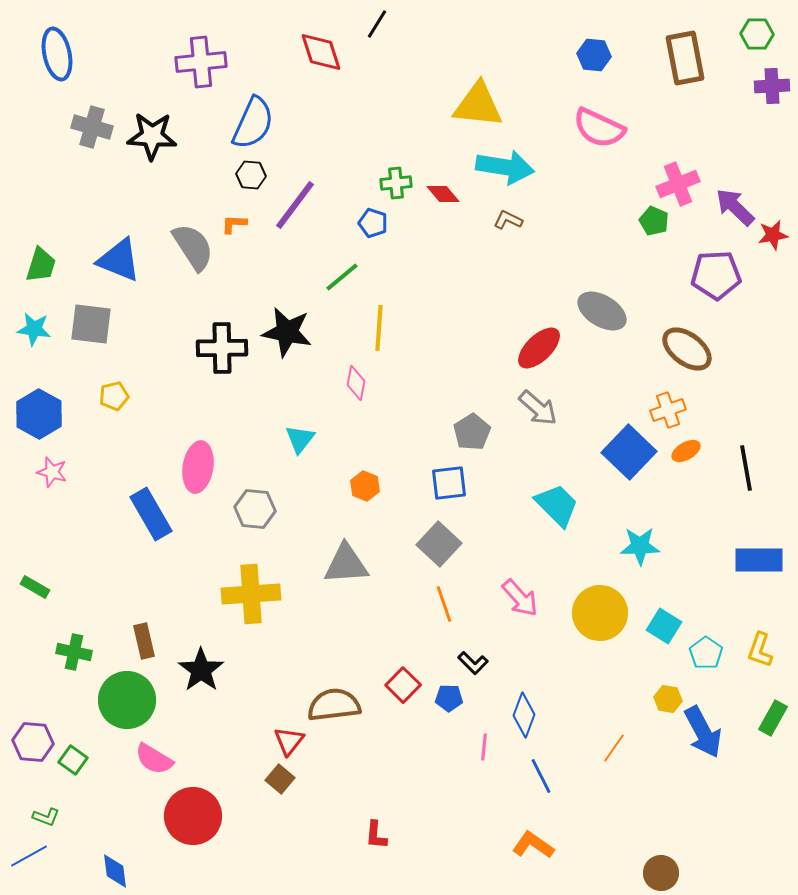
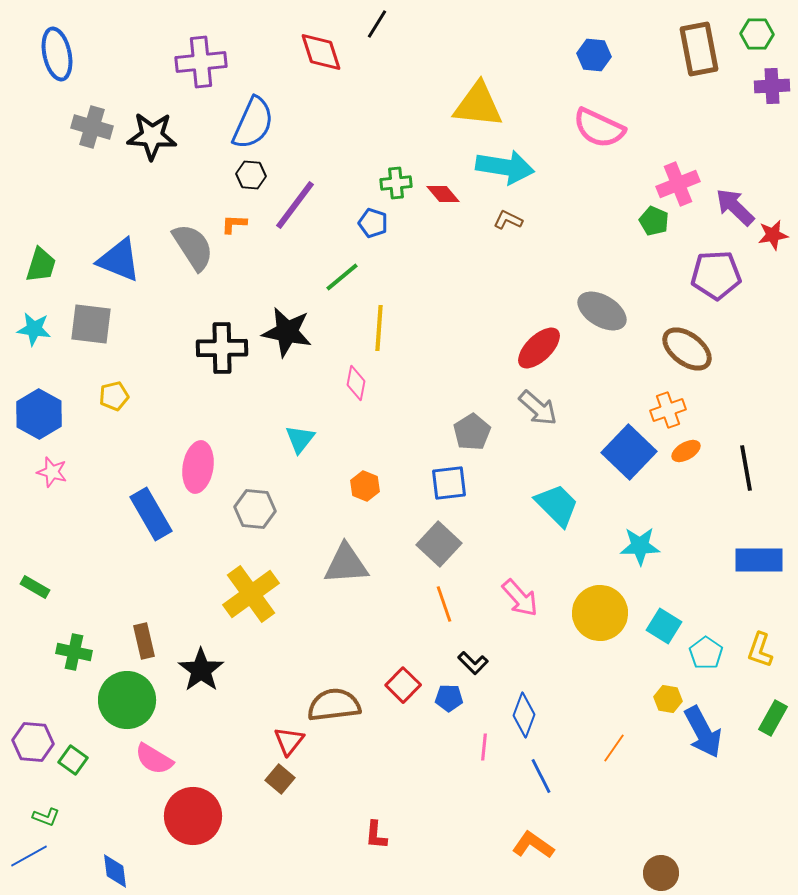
brown rectangle at (685, 58): moved 14 px right, 9 px up
yellow cross at (251, 594): rotated 32 degrees counterclockwise
